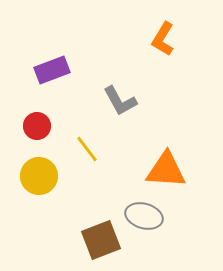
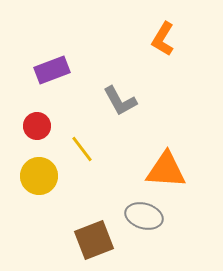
yellow line: moved 5 px left
brown square: moved 7 px left
